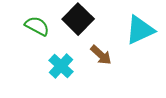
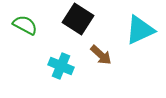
black square: rotated 12 degrees counterclockwise
green semicircle: moved 12 px left, 1 px up
cyan cross: rotated 20 degrees counterclockwise
